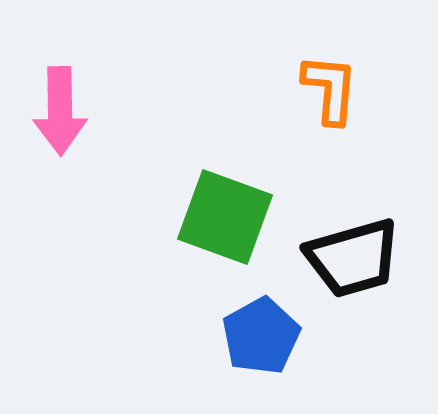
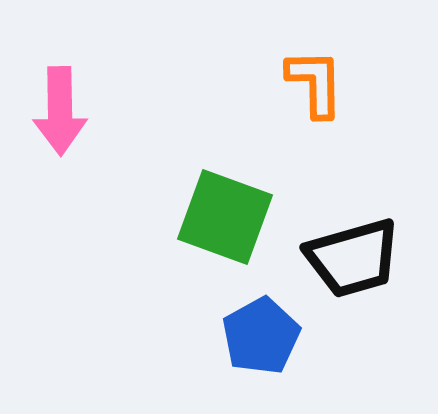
orange L-shape: moved 15 px left, 6 px up; rotated 6 degrees counterclockwise
